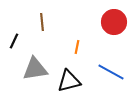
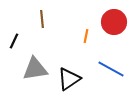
brown line: moved 3 px up
orange line: moved 9 px right, 11 px up
blue line: moved 3 px up
black triangle: moved 2 px up; rotated 20 degrees counterclockwise
